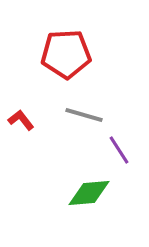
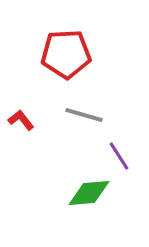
purple line: moved 6 px down
